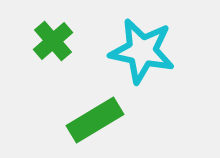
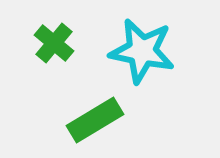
green cross: moved 1 px right, 2 px down; rotated 9 degrees counterclockwise
